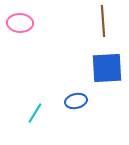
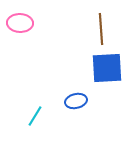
brown line: moved 2 px left, 8 px down
cyan line: moved 3 px down
